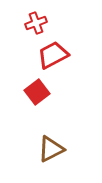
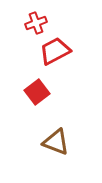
red trapezoid: moved 2 px right, 4 px up
brown triangle: moved 5 px right, 7 px up; rotated 48 degrees clockwise
